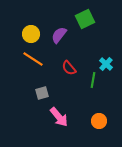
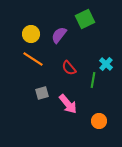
pink arrow: moved 9 px right, 13 px up
